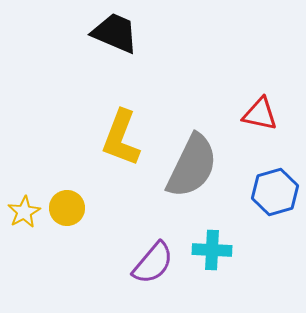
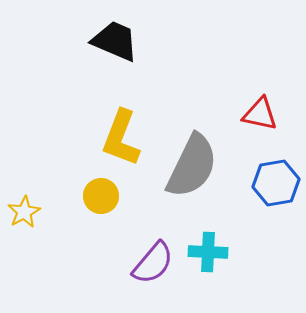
black trapezoid: moved 8 px down
blue hexagon: moved 1 px right, 9 px up; rotated 6 degrees clockwise
yellow circle: moved 34 px right, 12 px up
cyan cross: moved 4 px left, 2 px down
